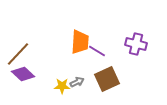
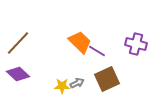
orange trapezoid: rotated 50 degrees counterclockwise
brown line: moved 11 px up
purple diamond: moved 5 px left
gray arrow: moved 1 px down
